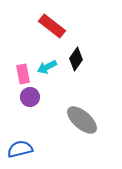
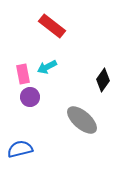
black diamond: moved 27 px right, 21 px down
